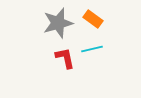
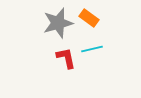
orange rectangle: moved 4 px left, 1 px up
red L-shape: moved 1 px right
